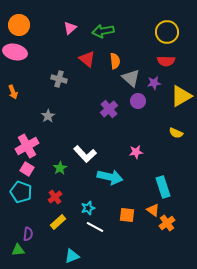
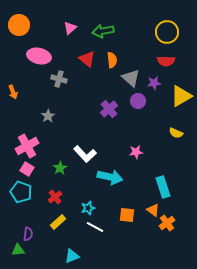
pink ellipse: moved 24 px right, 4 px down
orange semicircle: moved 3 px left, 1 px up
